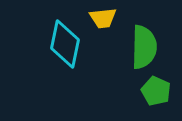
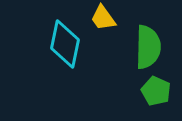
yellow trapezoid: rotated 60 degrees clockwise
green semicircle: moved 4 px right
